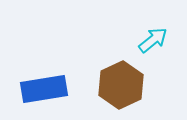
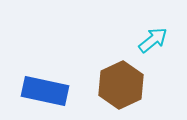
blue rectangle: moved 1 px right, 2 px down; rotated 21 degrees clockwise
